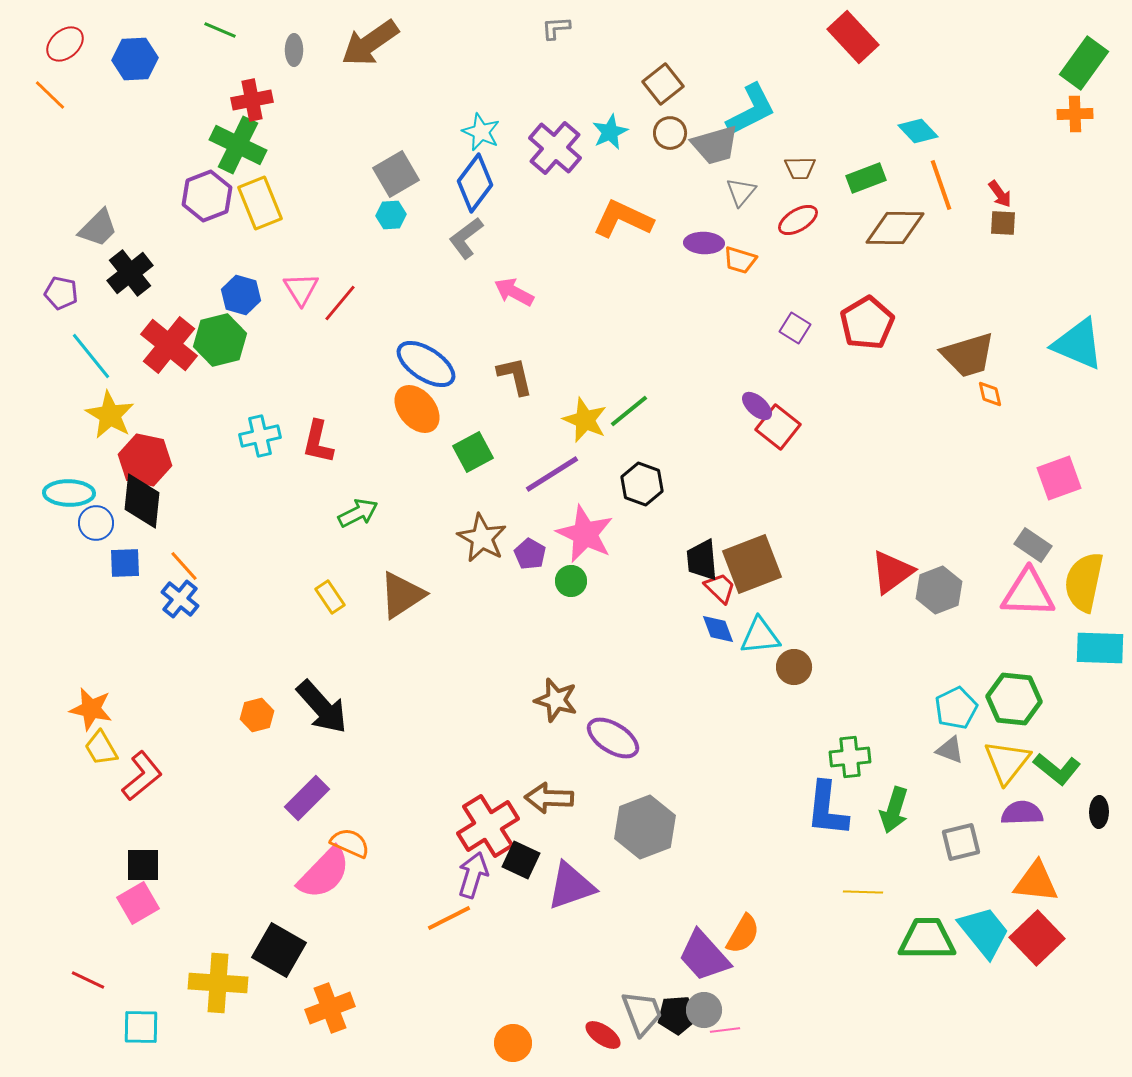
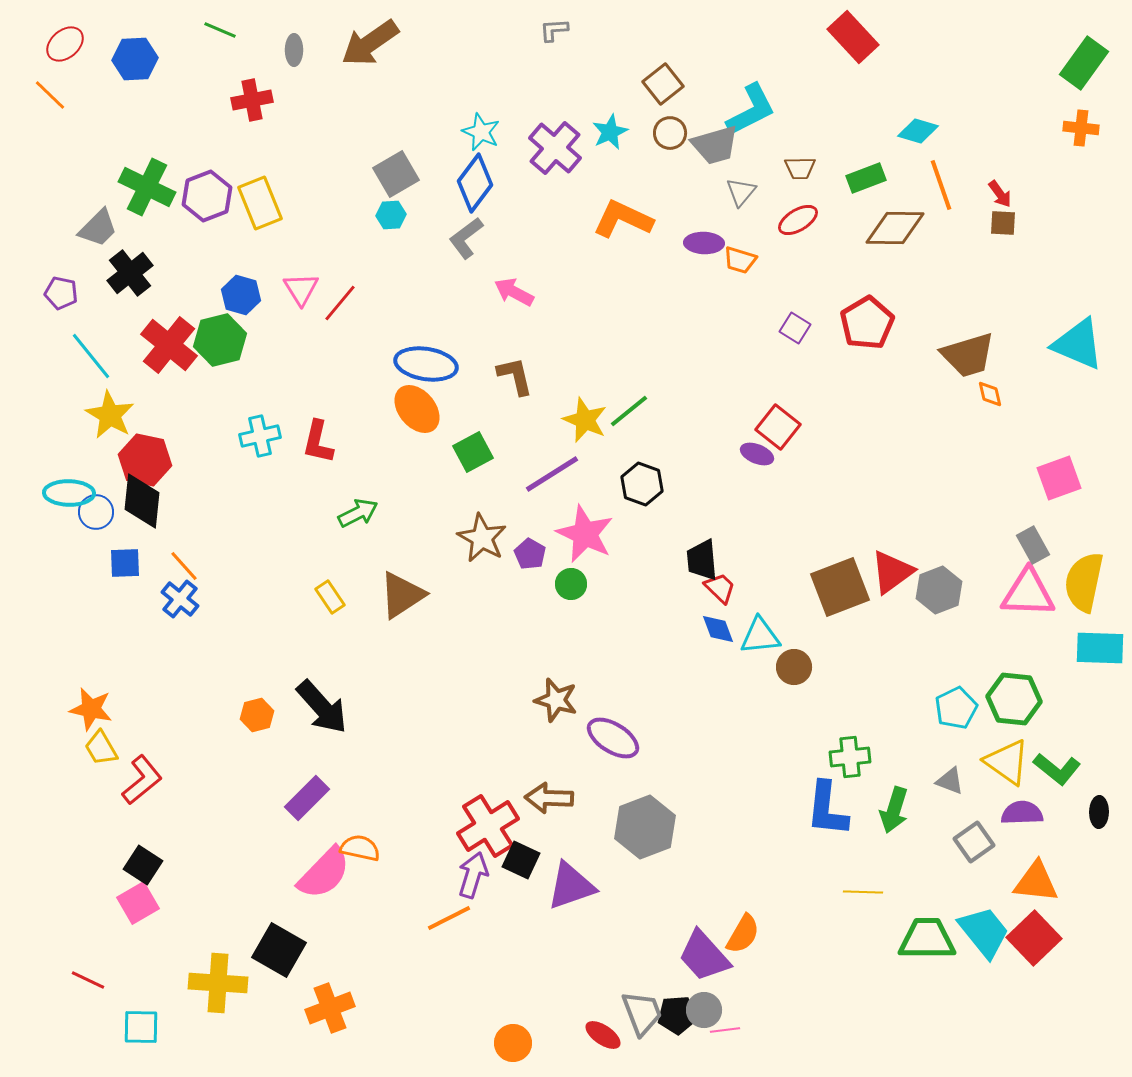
gray L-shape at (556, 28): moved 2 px left, 2 px down
orange cross at (1075, 114): moved 6 px right, 14 px down; rotated 8 degrees clockwise
cyan diamond at (918, 131): rotated 30 degrees counterclockwise
green cross at (238, 145): moved 91 px left, 42 px down
blue ellipse at (426, 364): rotated 24 degrees counterclockwise
purple ellipse at (757, 406): moved 48 px down; rotated 20 degrees counterclockwise
blue circle at (96, 523): moved 11 px up
gray rectangle at (1033, 545): rotated 27 degrees clockwise
brown square at (752, 564): moved 88 px right, 23 px down
green circle at (571, 581): moved 3 px down
gray triangle at (950, 750): moved 31 px down
yellow triangle at (1007, 762): rotated 33 degrees counterclockwise
red L-shape at (142, 776): moved 4 px down
gray square at (961, 842): moved 13 px right; rotated 21 degrees counterclockwise
orange semicircle at (350, 843): moved 10 px right, 5 px down; rotated 12 degrees counterclockwise
black square at (143, 865): rotated 33 degrees clockwise
red square at (1037, 938): moved 3 px left
